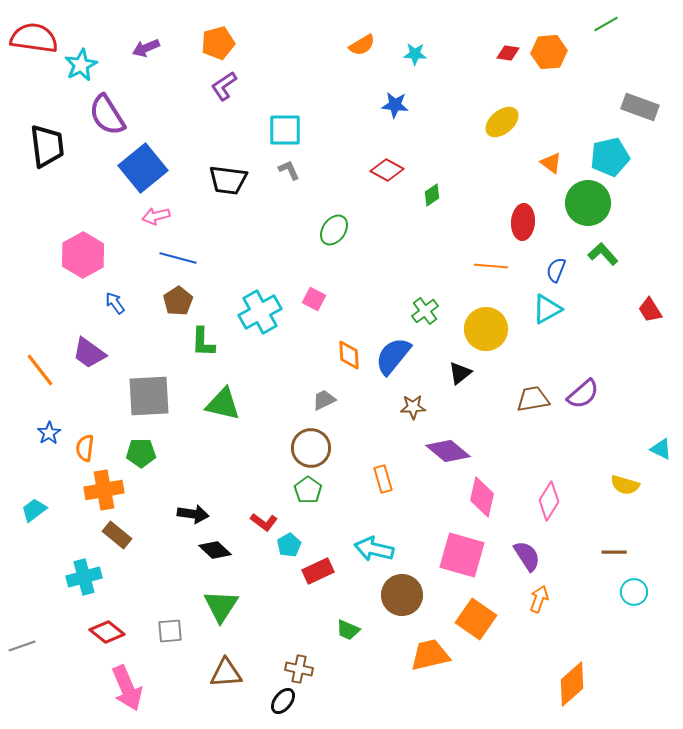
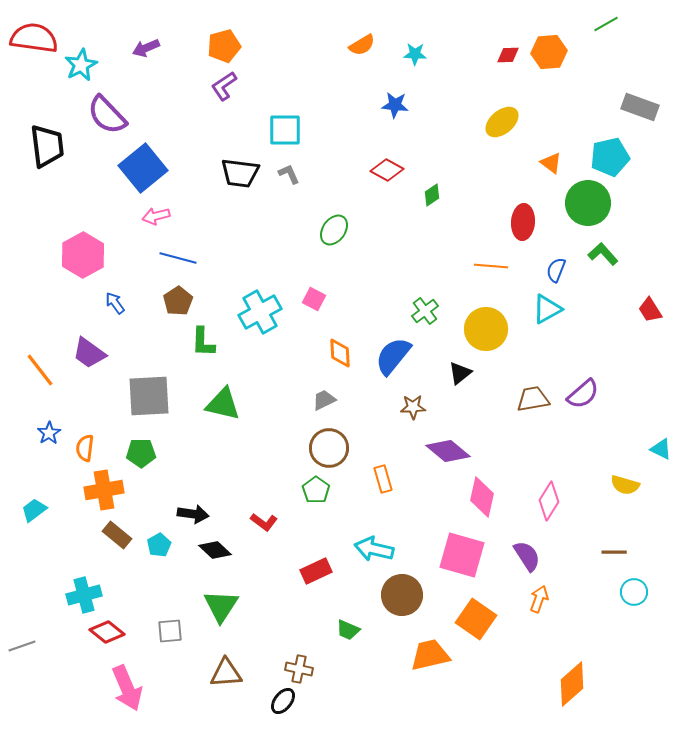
orange pentagon at (218, 43): moved 6 px right, 3 px down
red diamond at (508, 53): moved 2 px down; rotated 10 degrees counterclockwise
purple semicircle at (107, 115): rotated 12 degrees counterclockwise
gray L-shape at (289, 170): moved 4 px down
black trapezoid at (228, 180): moved 12 px right, 7 px up
orange diamond at (349, 355): moved 9 px left, 2 px up
brown circle at (311, 448): moved 18 px right
green pentagon at (308, 490): moved 8 px right
cyan pentagon at (289, 545): moved 130 px left
red rectangle at (318, 571): moved 2 px left
cyan cross at (84, 577): moved 18 px down
